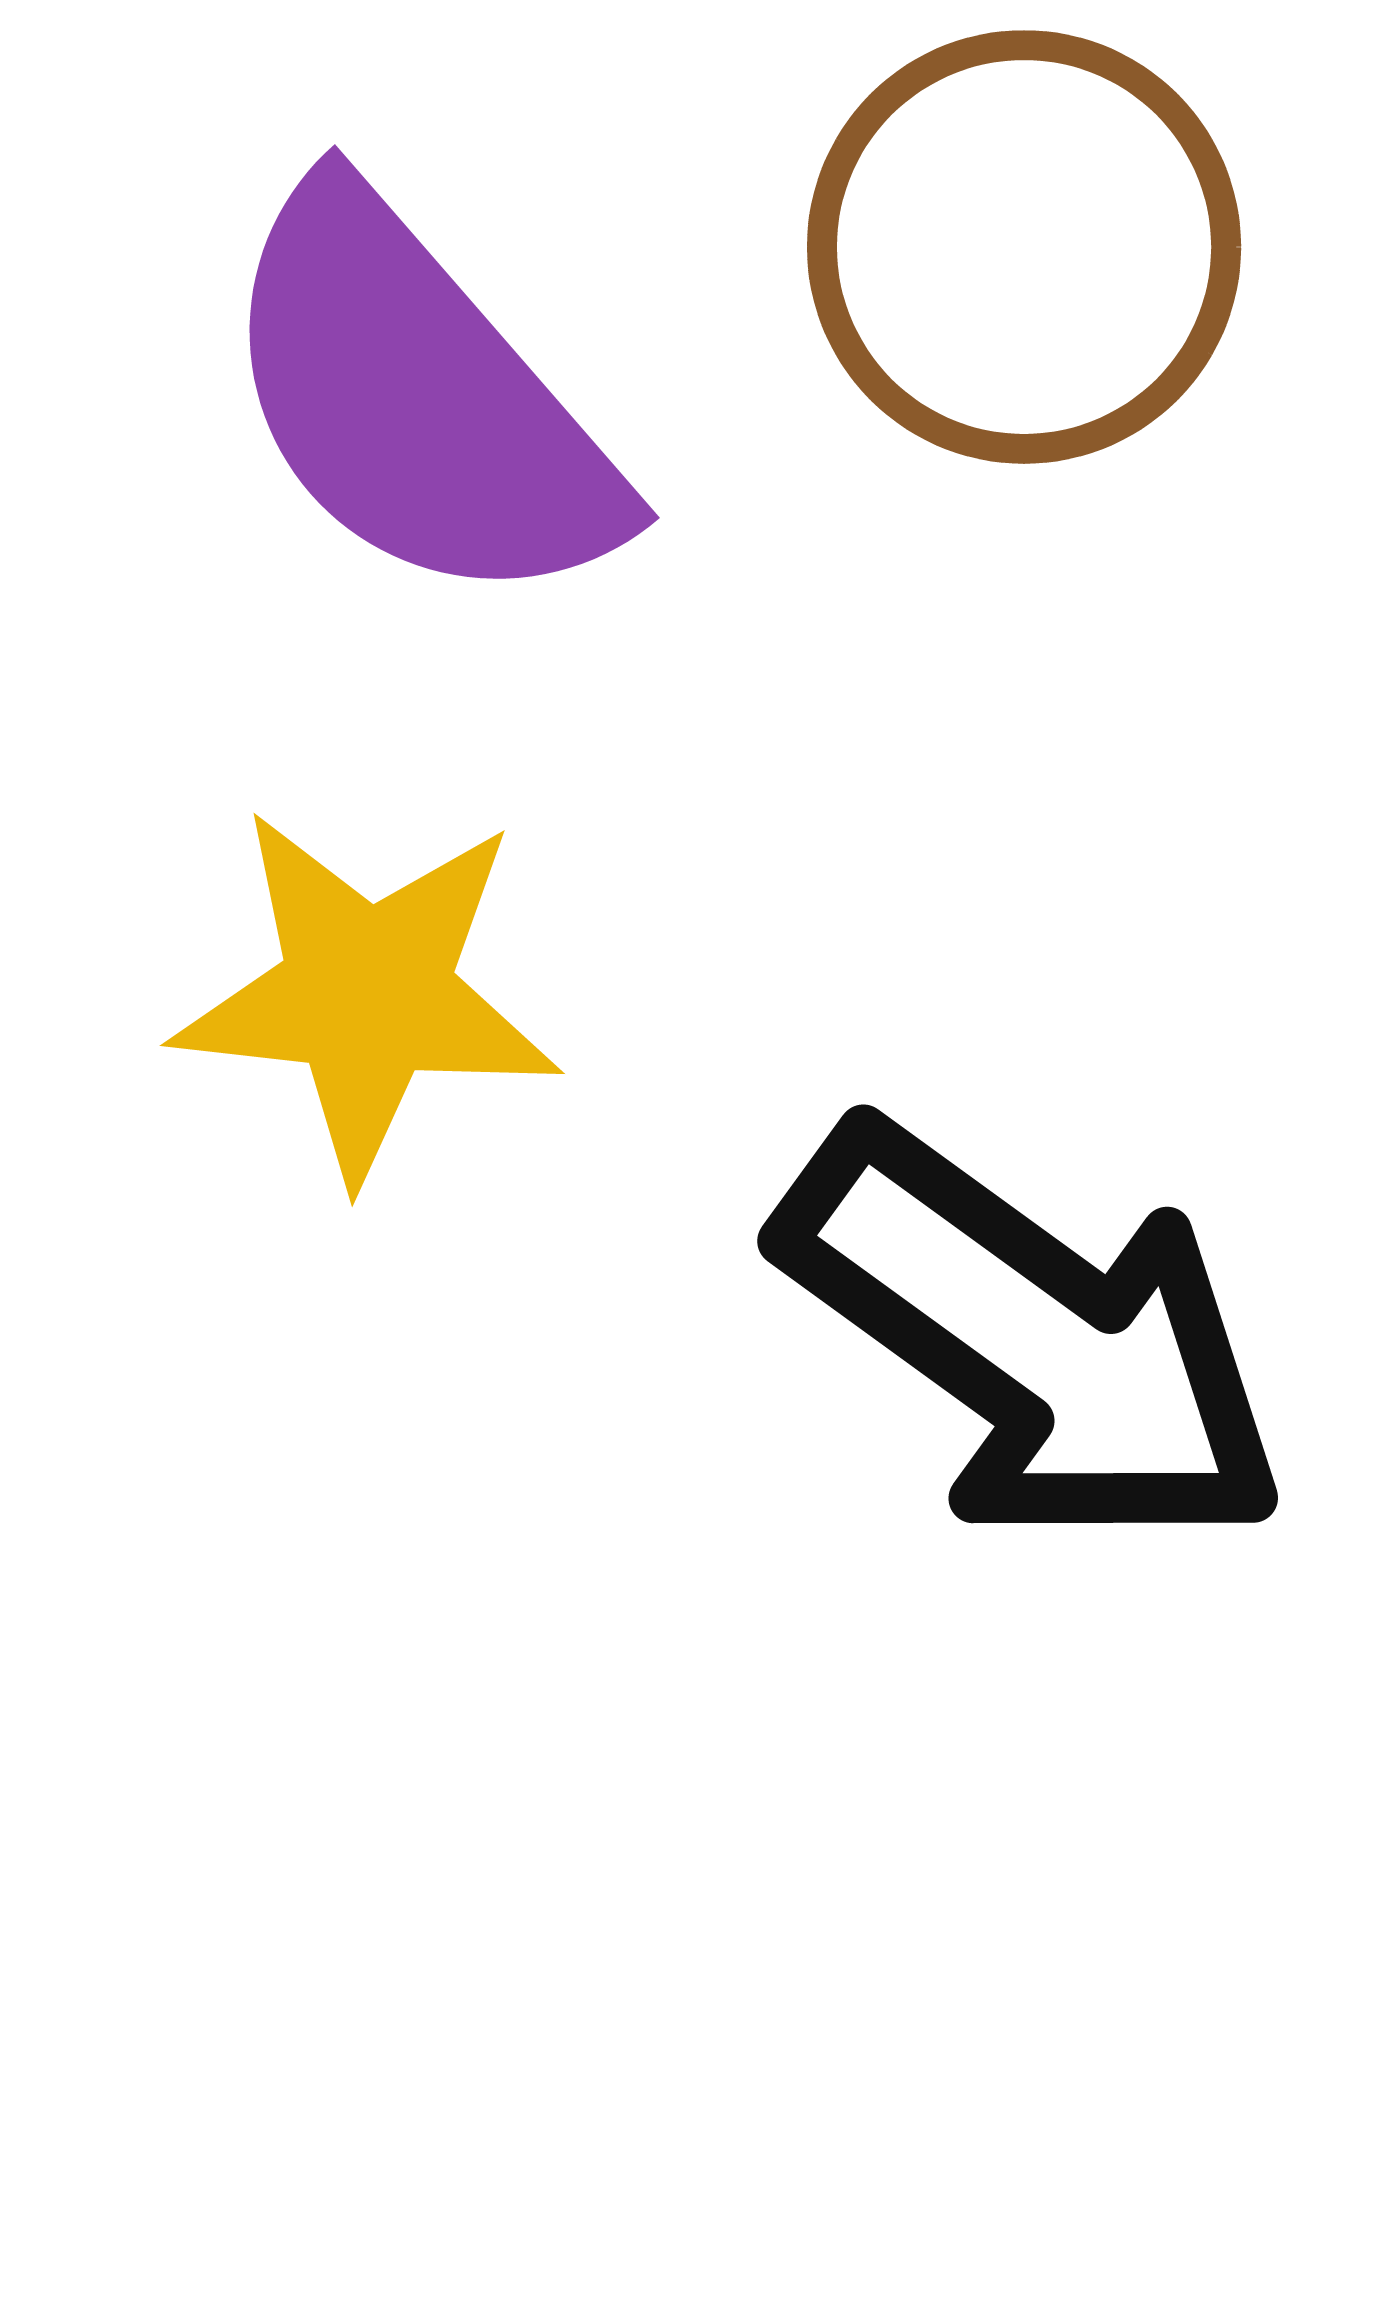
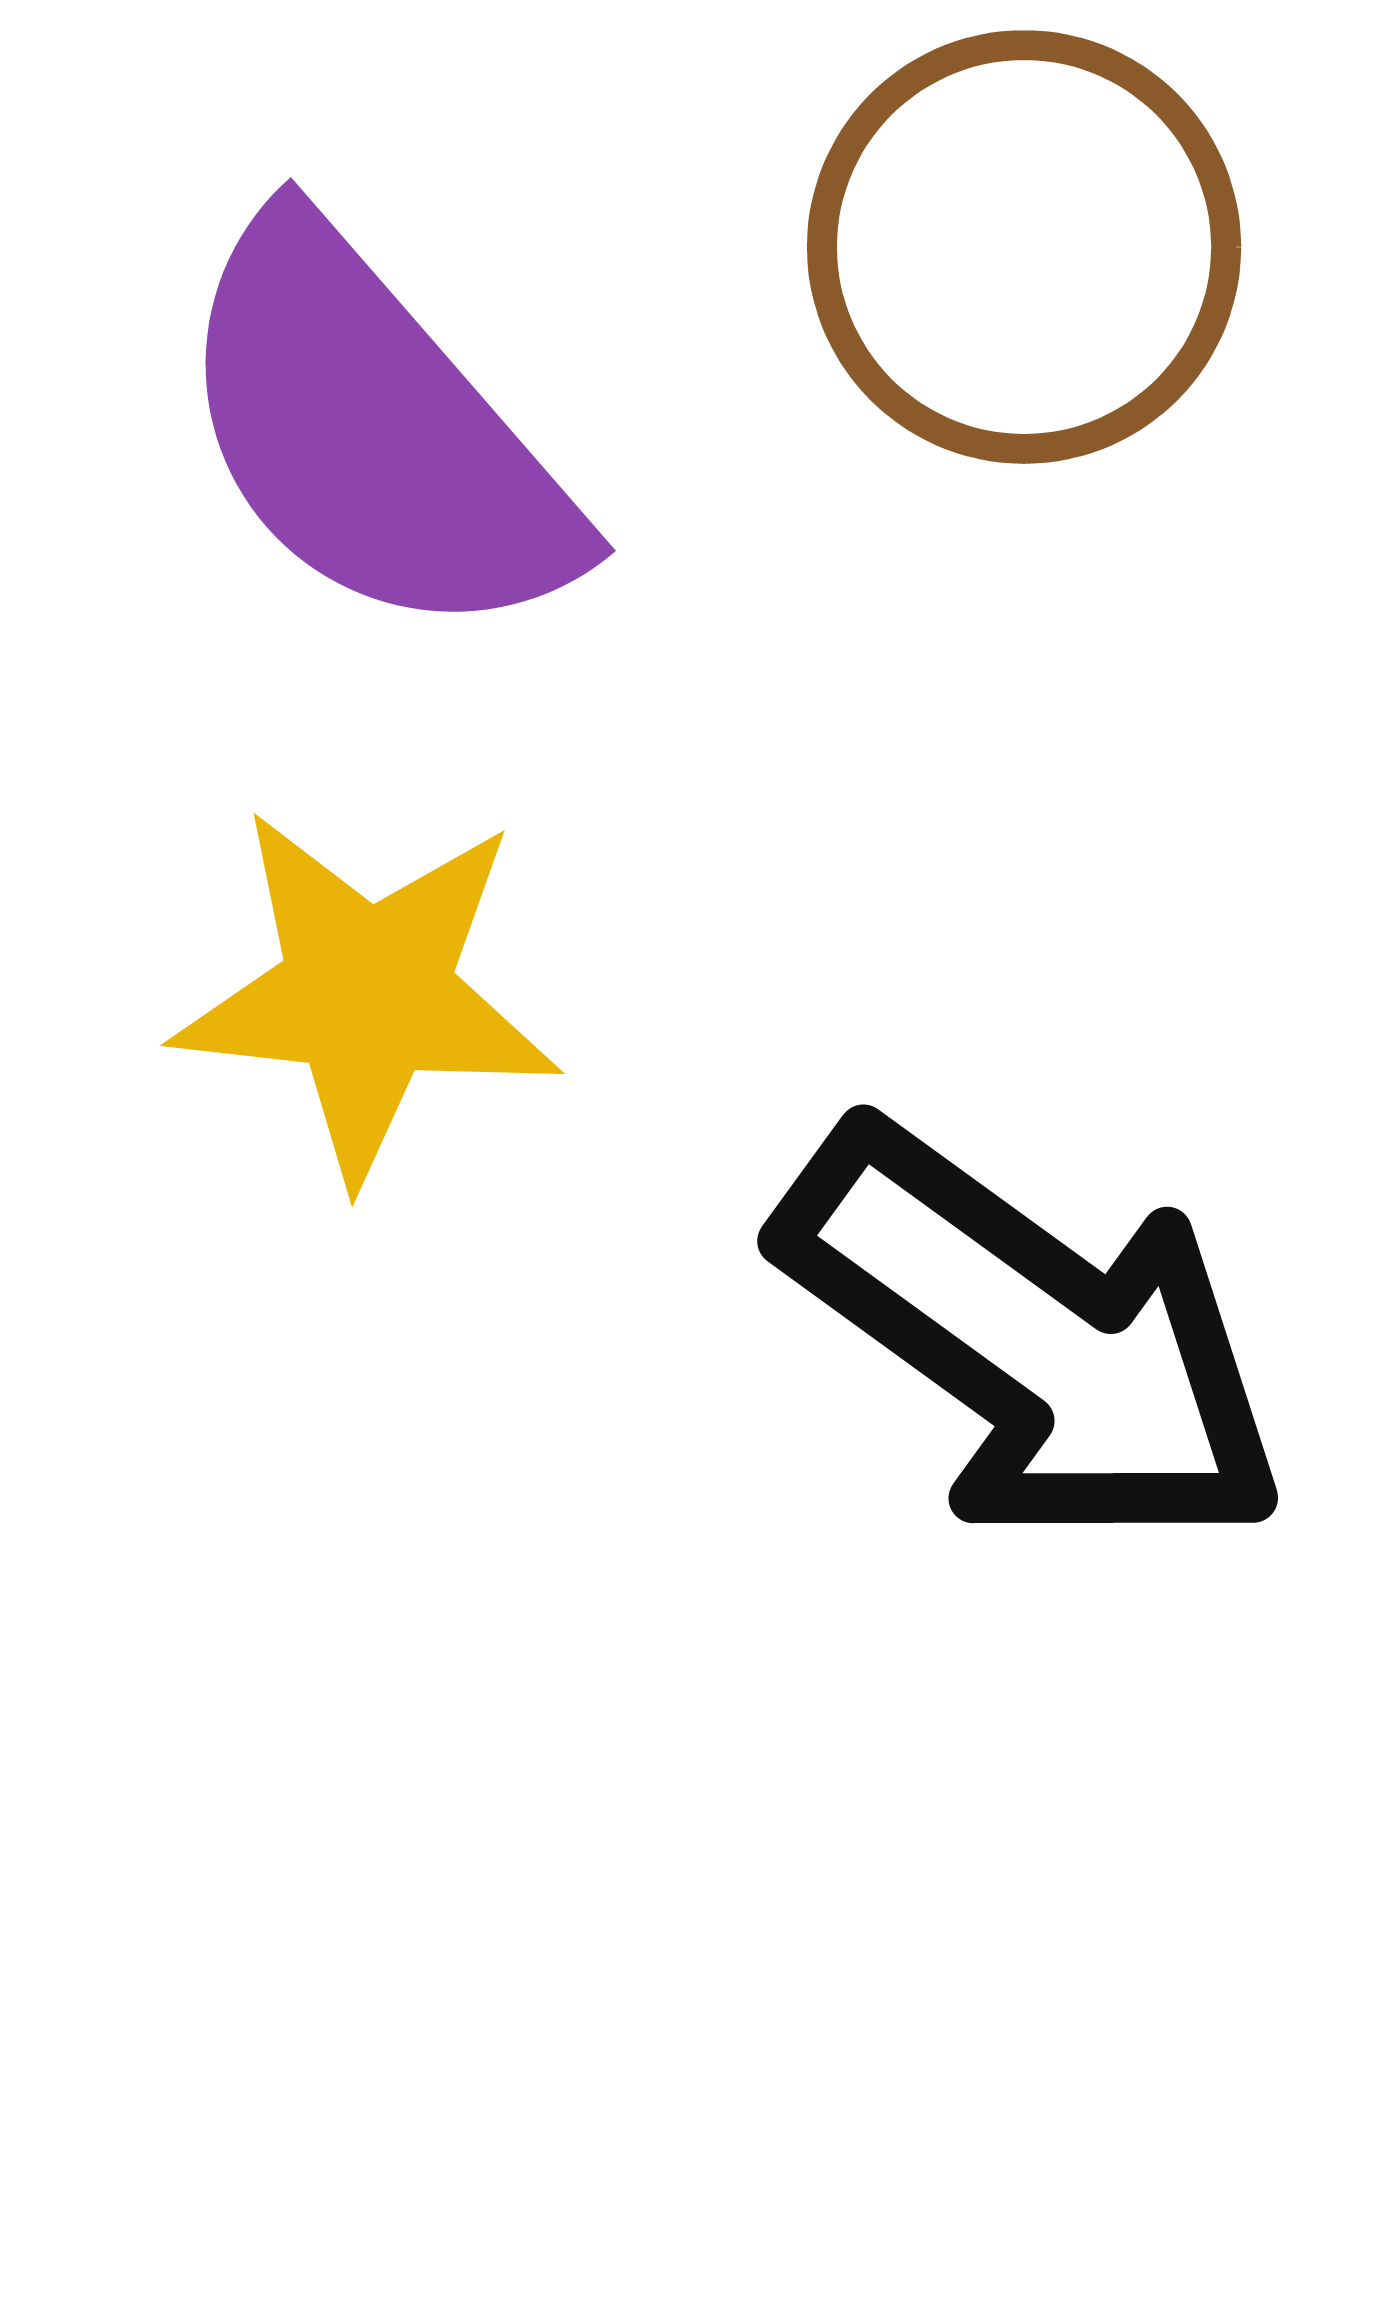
purple semicircle: moved 44 px left, 33 px down
